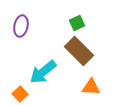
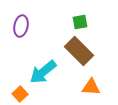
green square: moved 3 px right, 1 px up; rotated 14 degrees clockwise
